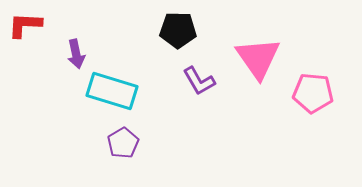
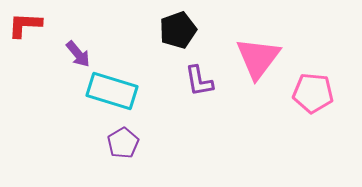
black pentagon: rotated 21 degrees counterclockwise
purple arrow: moved 2 px right; rotated 28 degrees counterclockwise
pink triangle: rotated 12 degrees clockwise
purple L-shape: rotated 20 degrees clockwise
